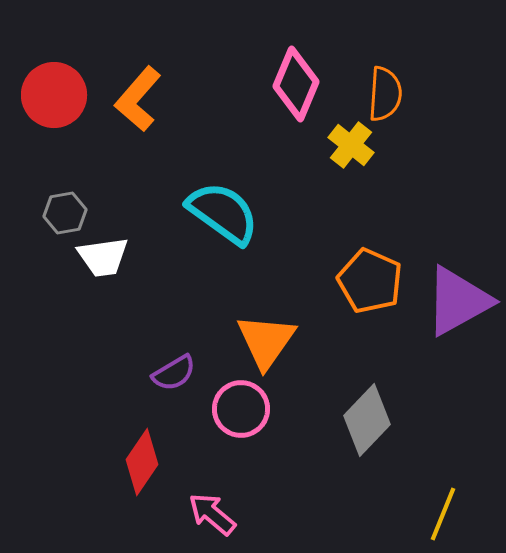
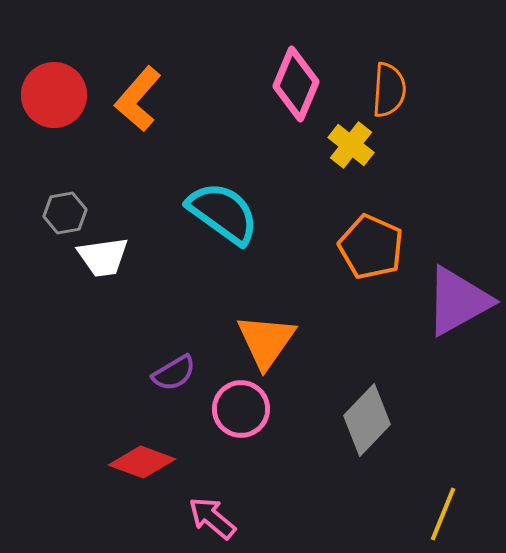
orange semicircle: moved 4 px right, 4 px up
orange pentagon: moved 1 px right, 34 px up
red diamond: rotated 76 degrees clockwise
pink arrow: moved 4 px down
